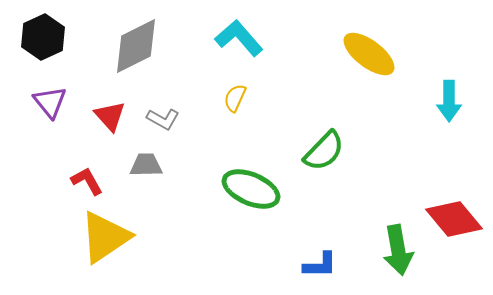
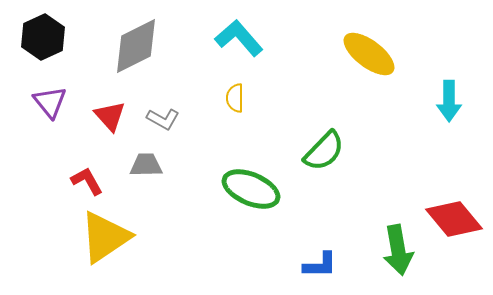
yellow semicircle: rotated 24 degrees counterclockwise
